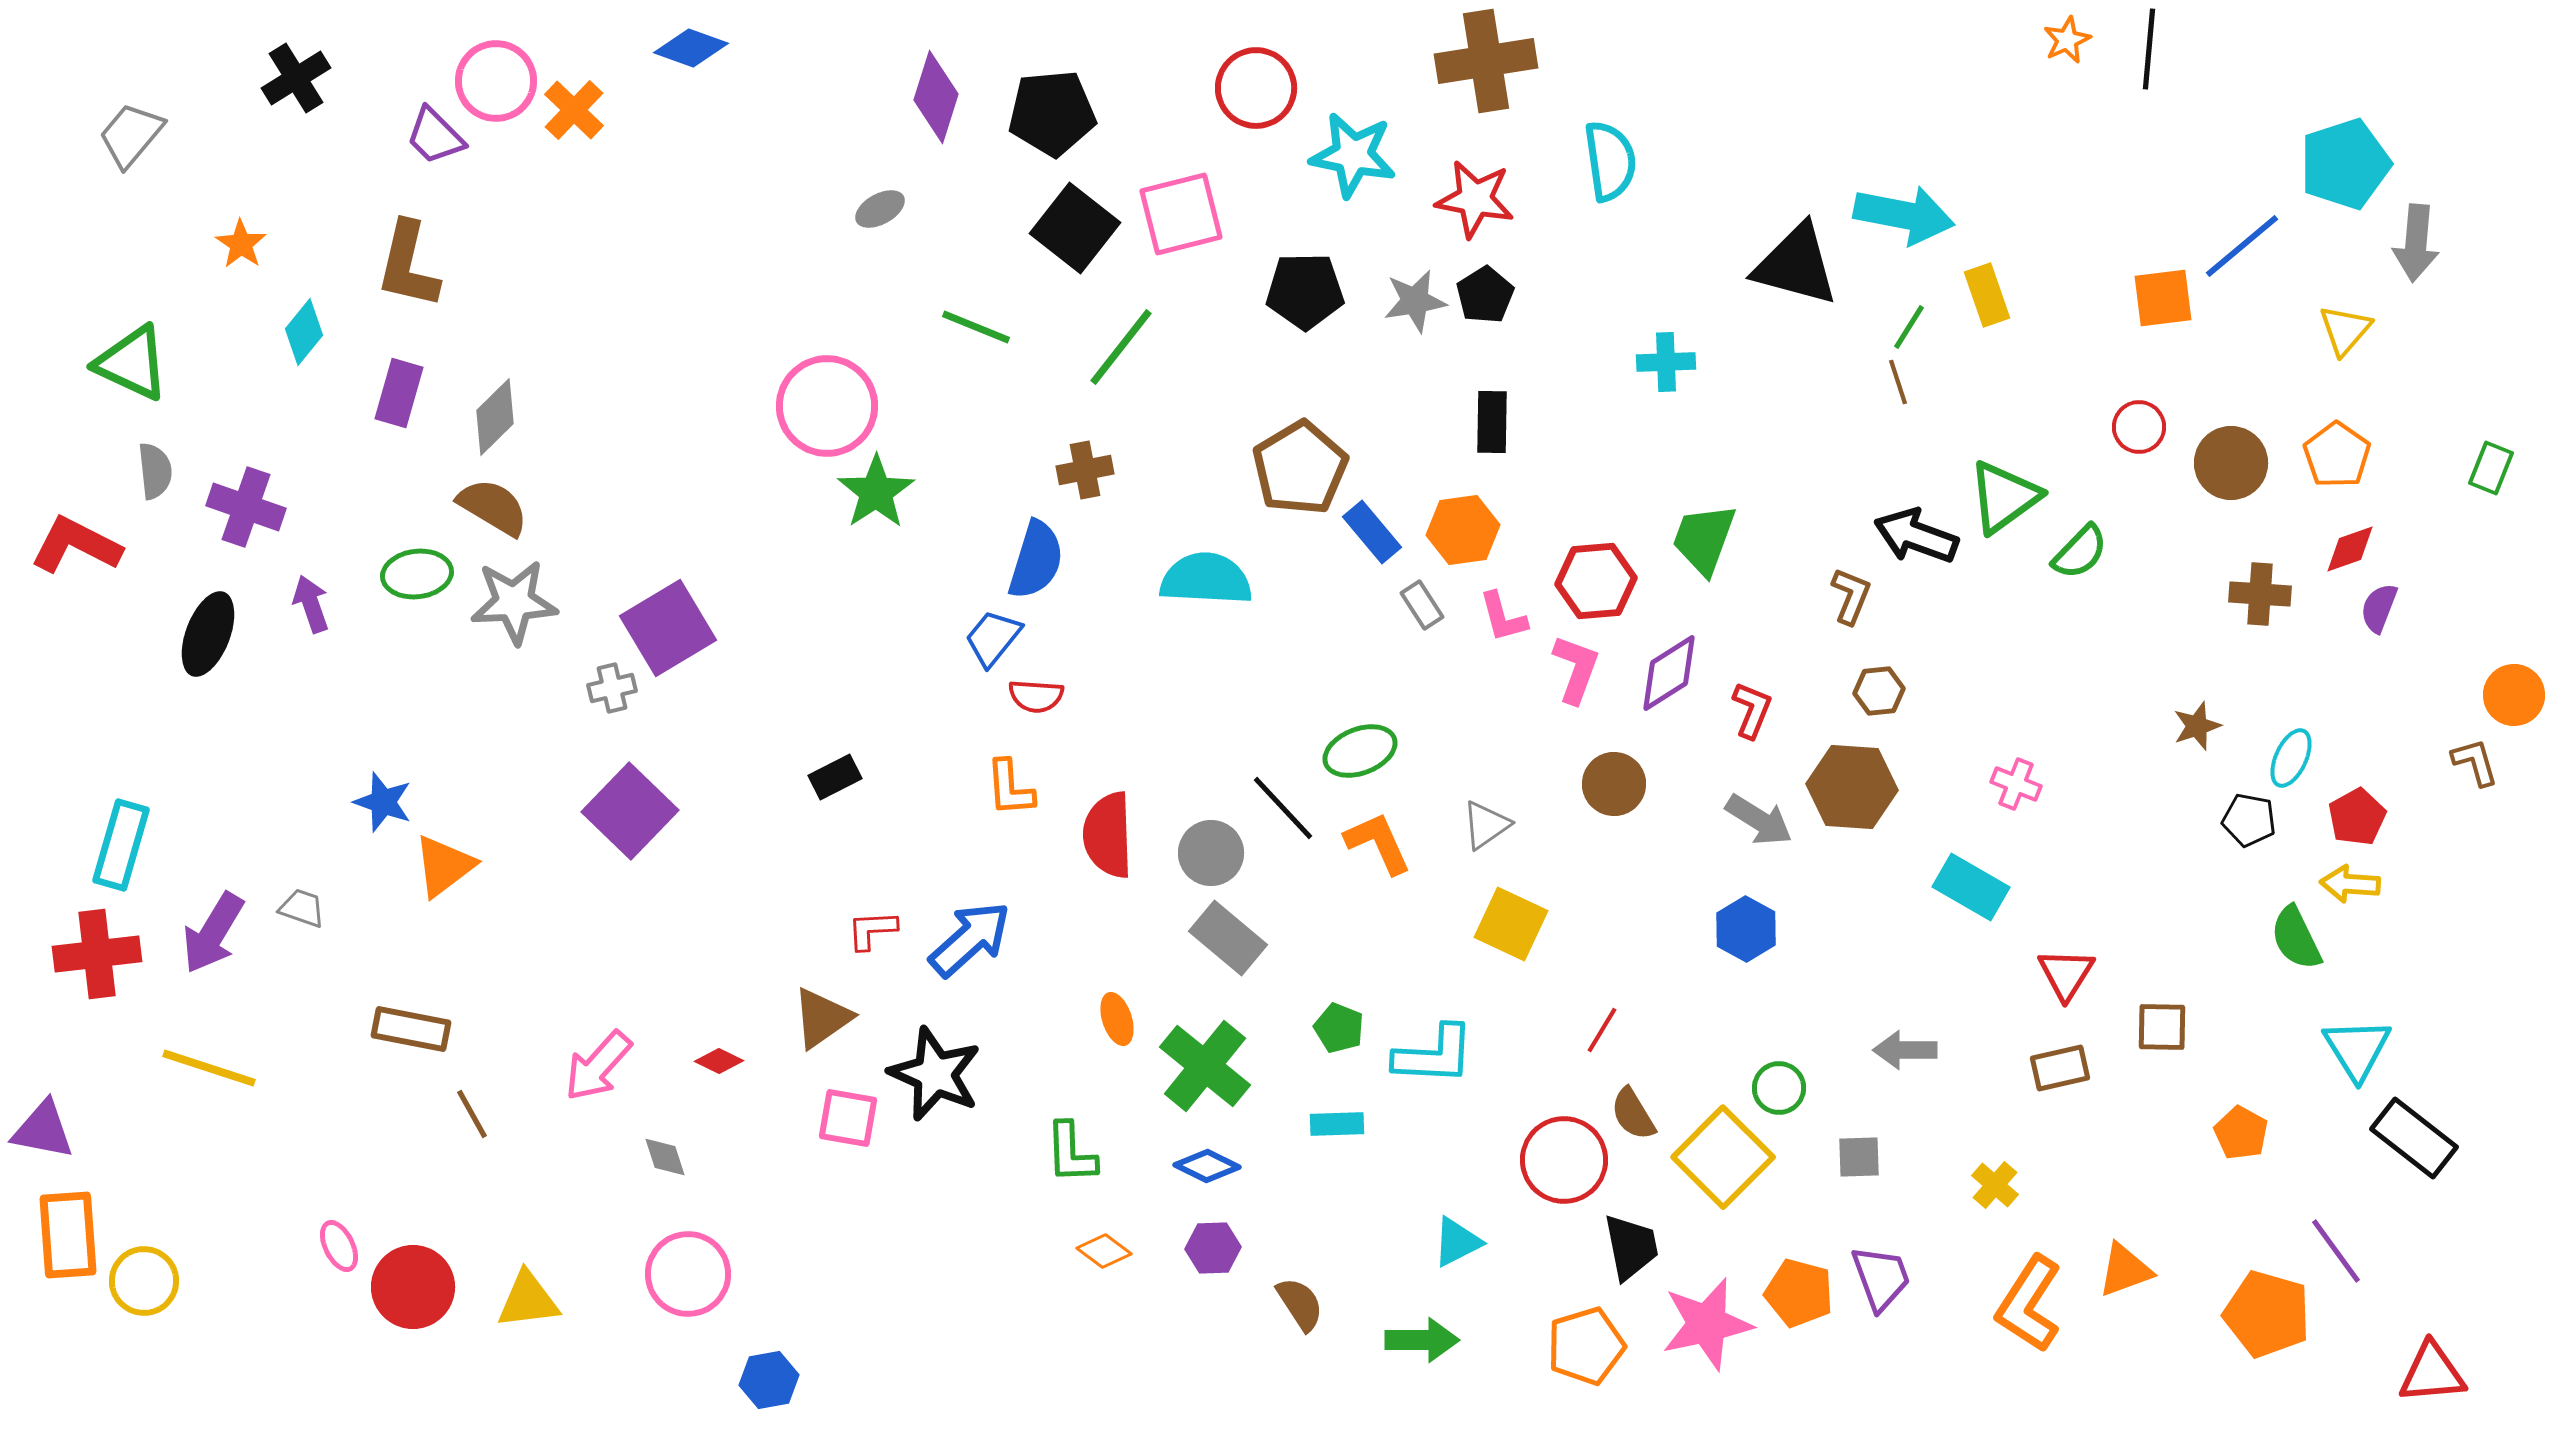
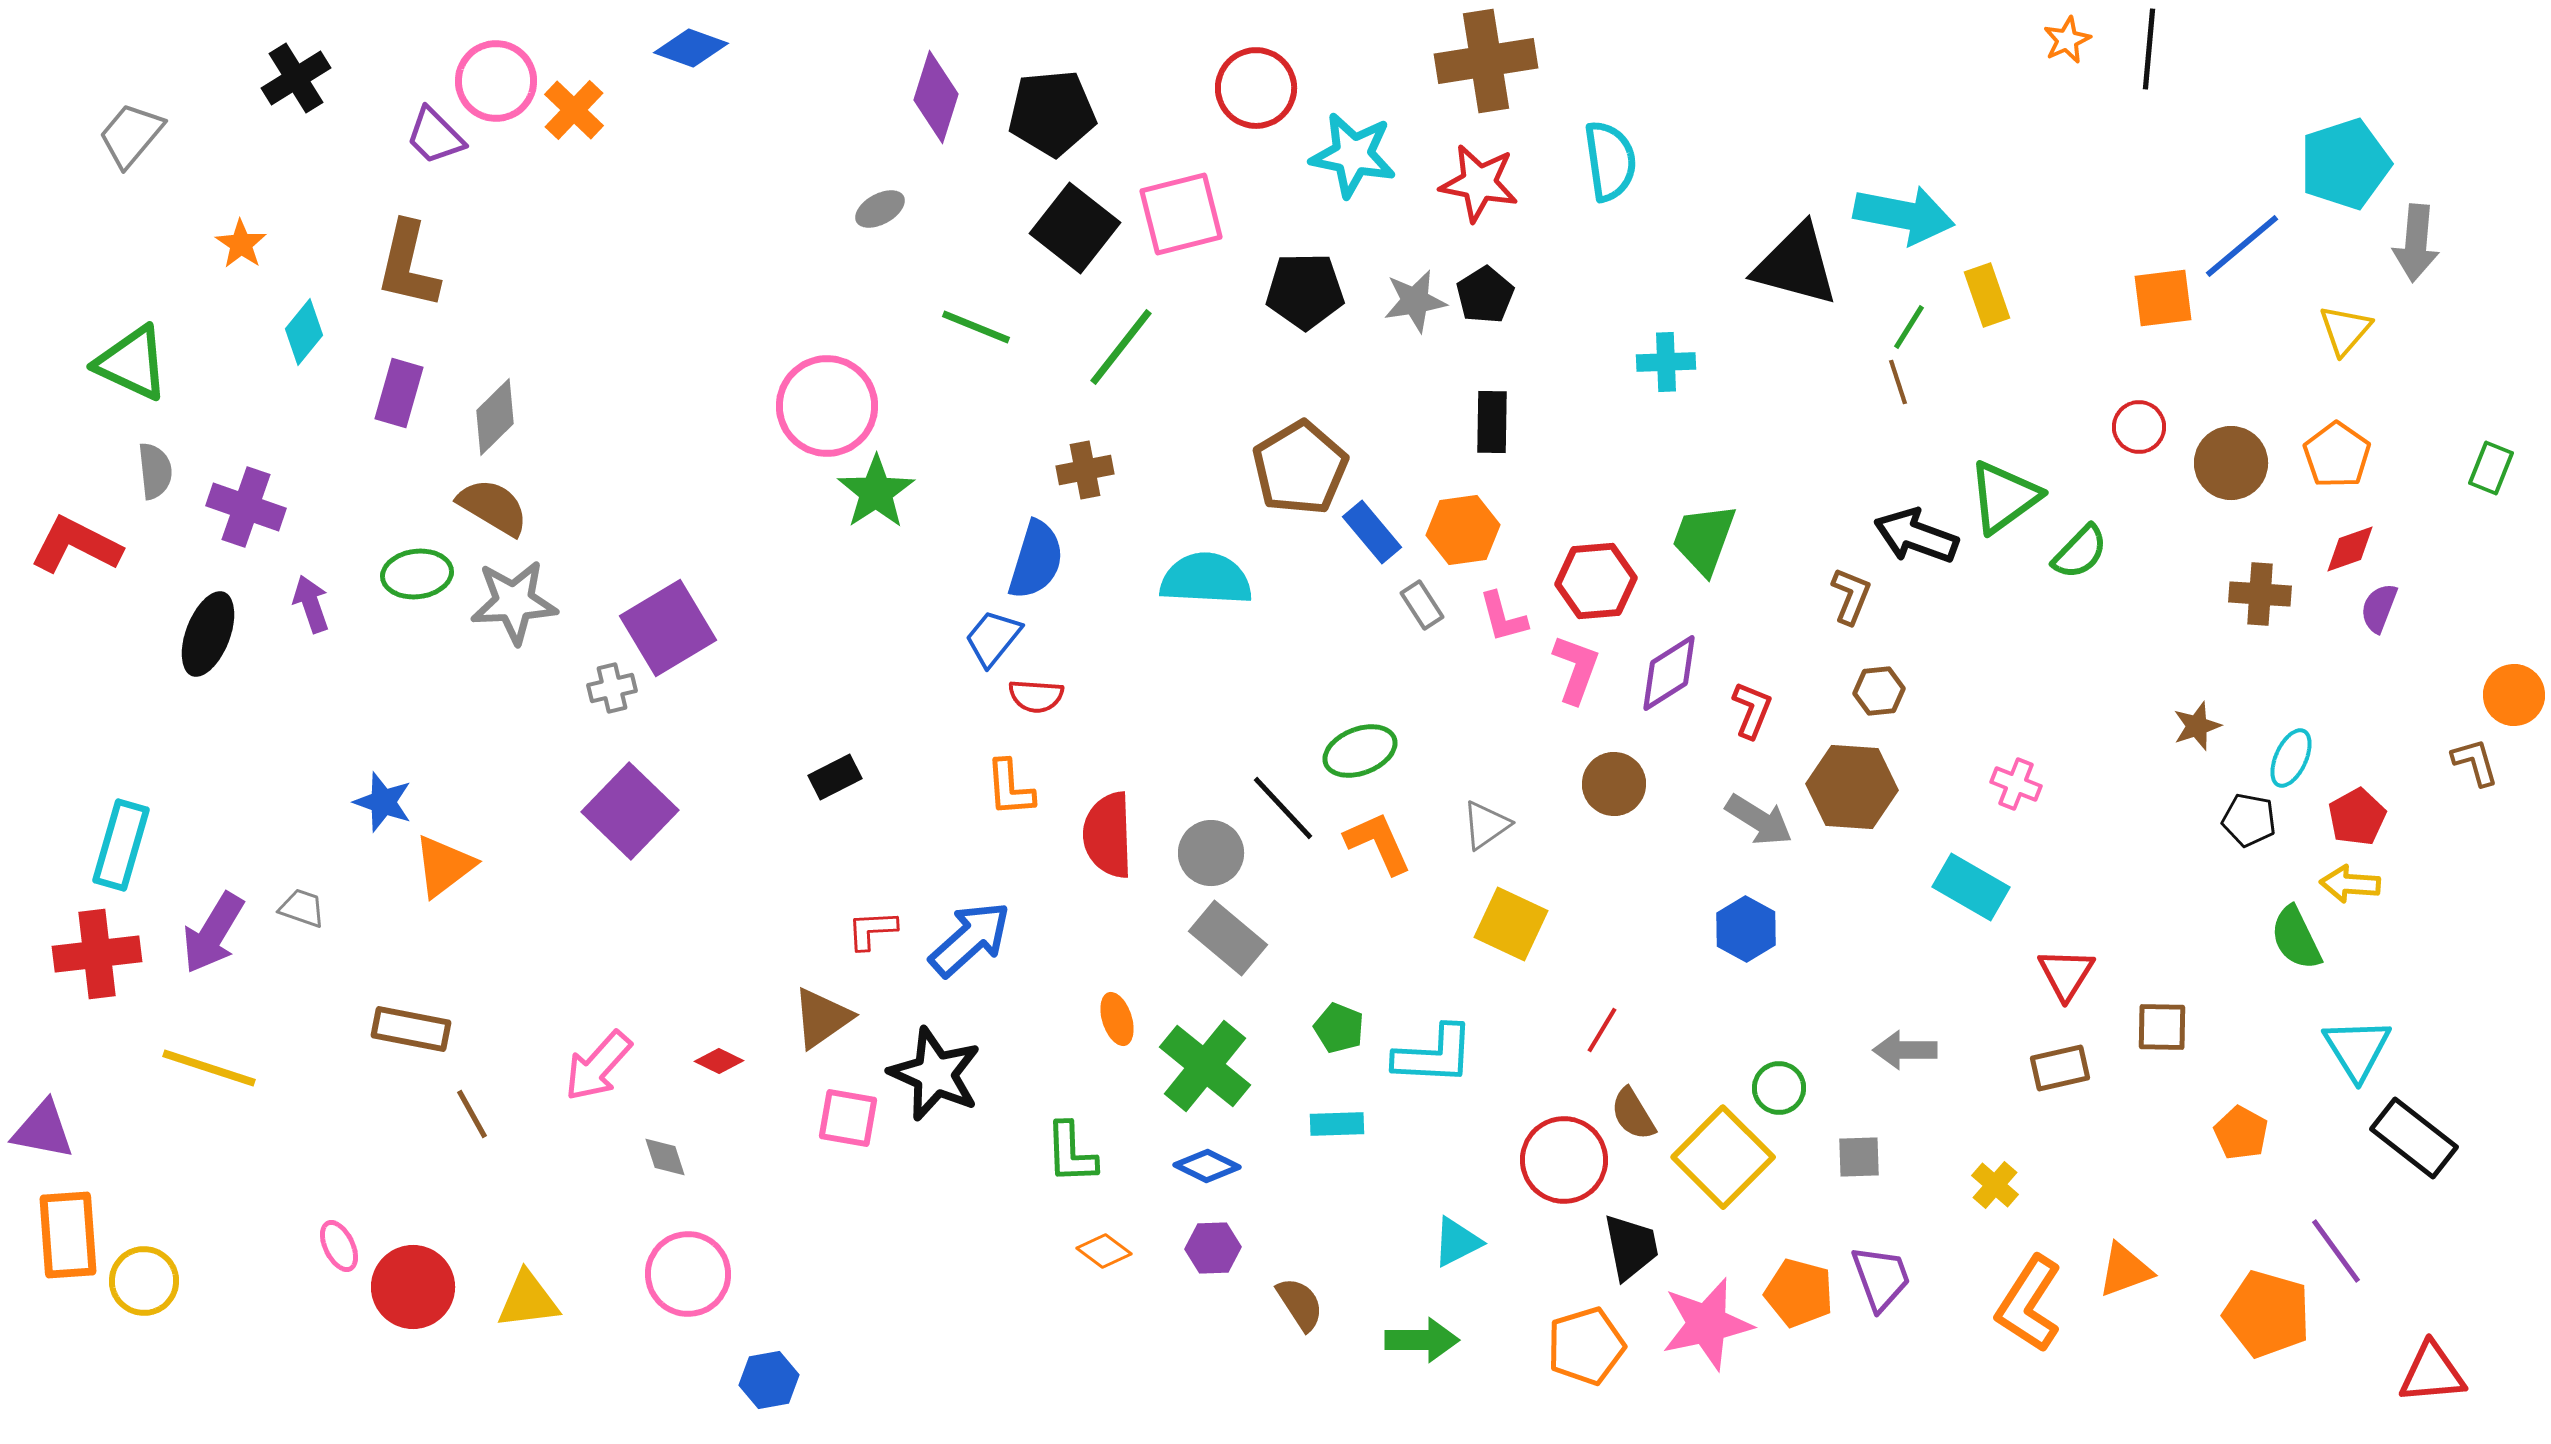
red star at (1475, 199): moved 4 px right, 16 px up
